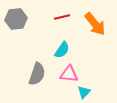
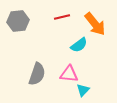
gray hexagon: moved 2 px right, 2 px down
cyan semicircle: moved 17 px right, 5 px up; rotated 18 degrees clockwise
cyan triangle: moved 1 px left, 2 px up
